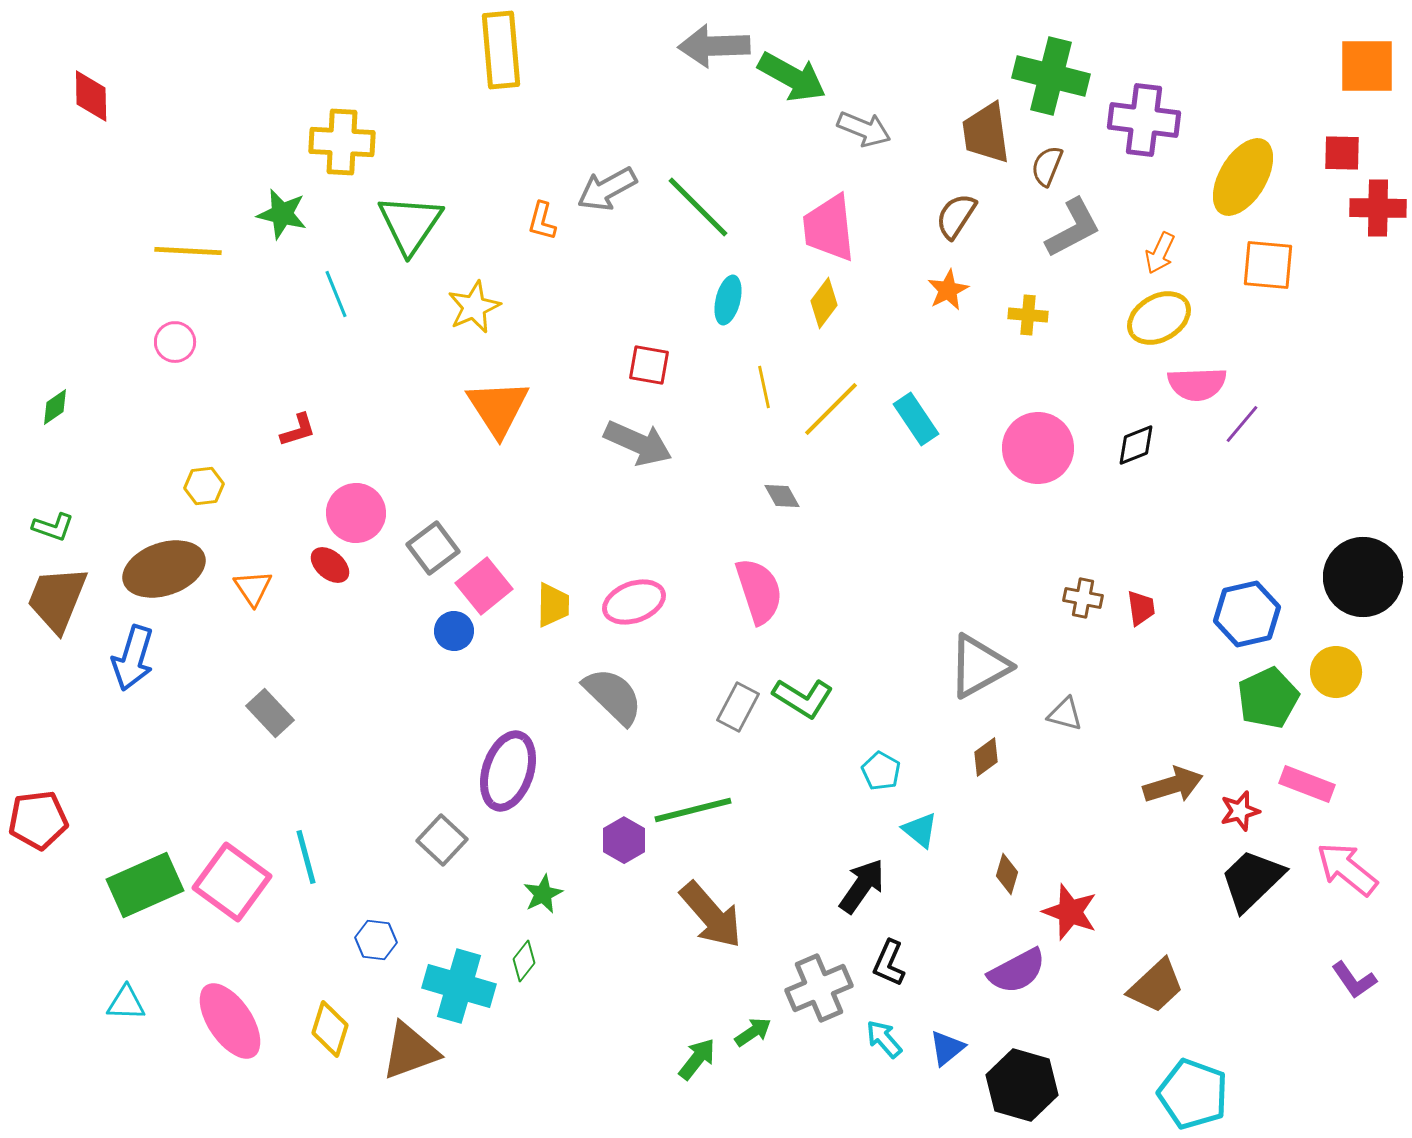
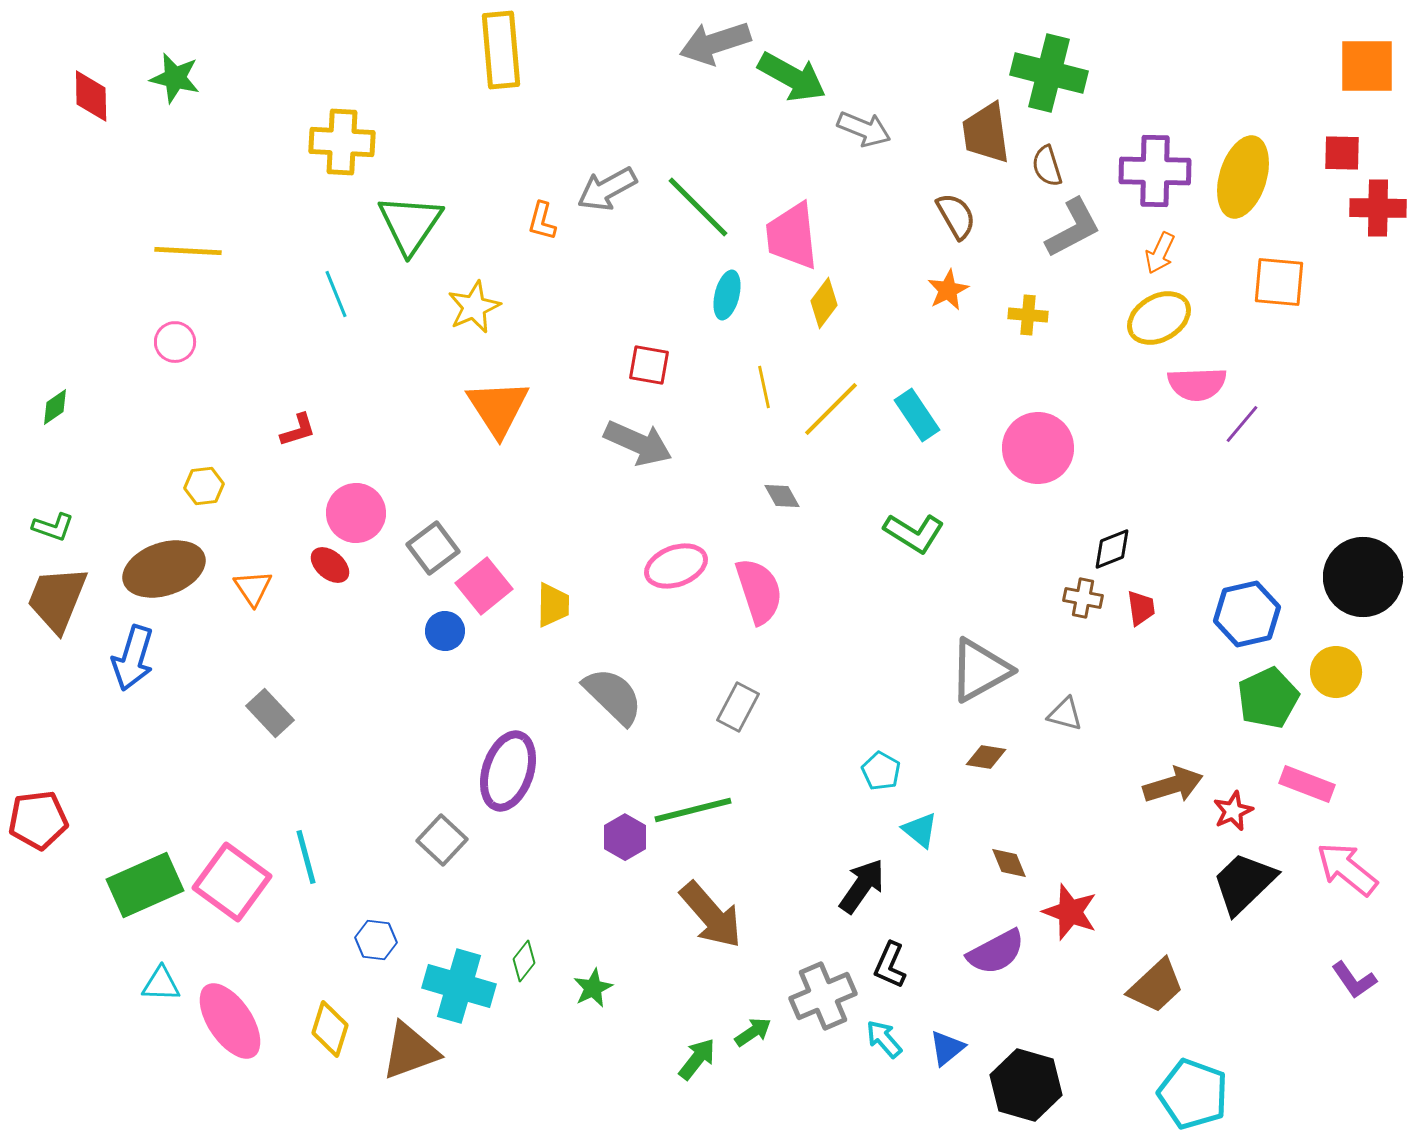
gray arrow at (714, 46): moved 1 px right, 3 px up; rotated 16 degrees counterclockwise
green cross at (1051, 76): moved 2 px left, 3 px up
purple cross at (1144, 120): moved 11 px right, 51 px down; rotated 6 degrees counterclockwise
brown semicircle at (1047, 166): rotated 39 degrees counterclockwise
yellow ellipse at (1243, 177): rotated 14 degrees counterclockwise
green star at (282, 214): moved 107 px left, 136 px up
brown semicircle at (956, 216): rotated 117 degrees clockwise
pink trapezoid at (829, 228): moved 37 px left, 8 px down
orange square at (1268, 265): moved 11 px right, 17 px down
cyan ellipse at (728, 300): moved 1 px left, 5 px up
cyan rectangle at (916, 419): moved 1 px right, 4 px up
black diamond at (1136, 445): moved 24 px left, 104 px down
pink ellipse at (634, 602): moved 42 px right, 36 px up
blue circle at (454, 631): moved 9 px left
gray triangle at (979, 666): moved 1 px right, 4 px down
green L-shape at (803, 698): moved 111 px right, 165 px up
brown diamond at (986, 757): rotated 45 degrees clockwise
red star at (1240, 811): moved 7 px left; rotated 9 degrees counterclockwise
purple hexagon at (624, 840): moved 1 px right, 3 px up
brown diamond at (1007, 874): moved 2 px right, 11 px up; rotated 39 degrees counterclockwise
black trapezoid at (1252, 880): moved 8 px left, 3 px down
green star at (543, 894): moved 50 px right, 94 px down
black L-shape at (889, 963): moved 1 px right, 2 px down
purple semicircle at (1017, 971): moved 21 px left, 19 px up
gray cross at (819, 988): moved 4 px right, 8 px down
cyan triangle at (126, 1003): moved 35 px right, 19 px up
black hexagon at (1022, 1085): moved 4 px right
